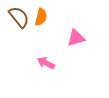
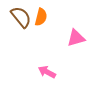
brown semicircle: moved 2 px right
pink arrow: moved 1 px right, 9 px down
